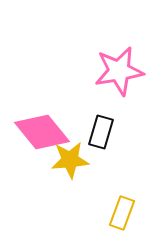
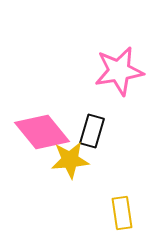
black rectangle: moved 9 px left, 1 px up
yellow rectangle: rotated 28 degrees counterclockwise
